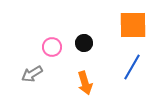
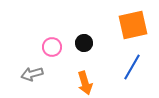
orange square: rotated 12 degrees counterclockwise
gray arrow: rotated 15 degrees clockwise
